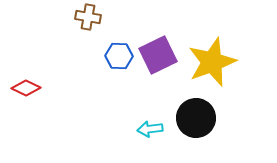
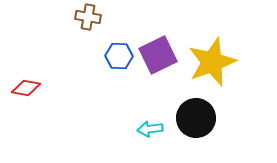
red diamond: rotated 16 degrees counterclockwise
